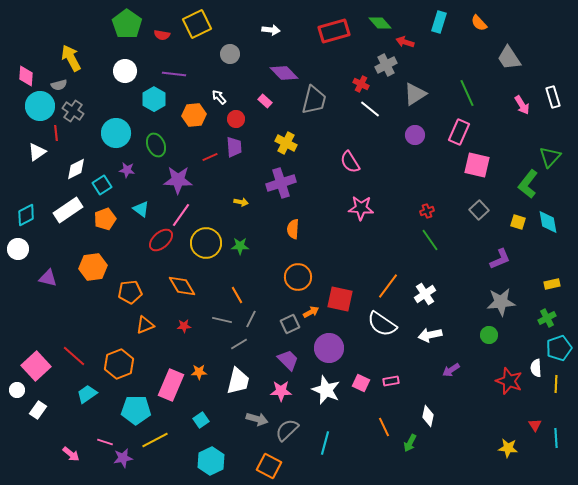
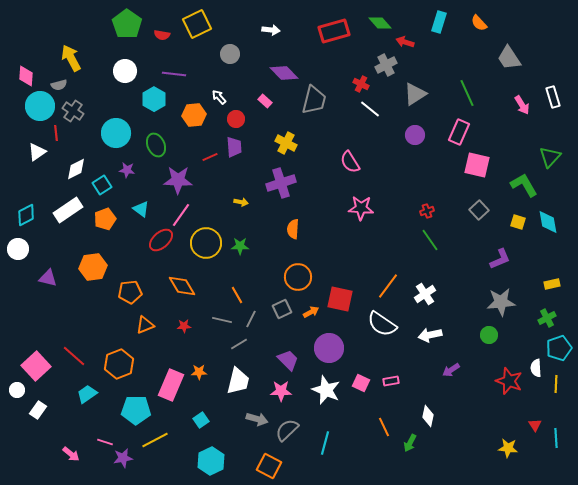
green L-shape at (528, 184): moved 4 px left, 1 px down; rotated 112 degrees clockwise
gray square at (290, 324): moved 8 px left, 15 px up
